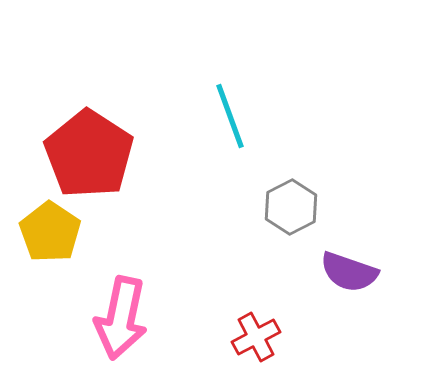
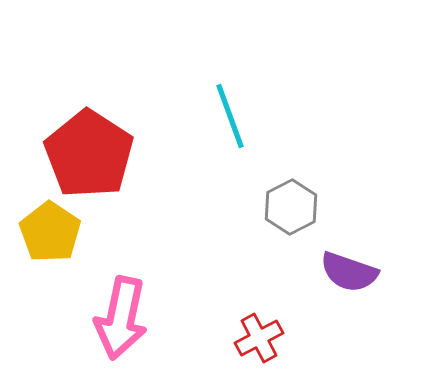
red cross: moved 3 px right, 1 px down
